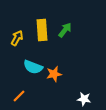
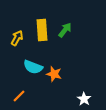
orange star: rotated 28 degrees clockwise
white star: rotated 24 degrees clockwise
